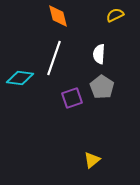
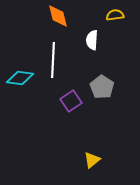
yellow semicircle: rotated 18 degrees clockwise
white semicircle: moved 7 px left, 14 px up
white line: moved 1 px left, 2 px down; rotated 16 degrees counterclockwise
purple square: moved 1 px left, 3 px down; rotated 15 degrees counterclockwise
